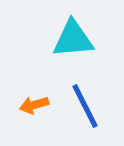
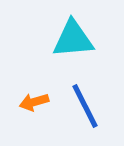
orange arrow: moved 3 px up
